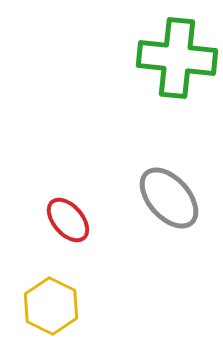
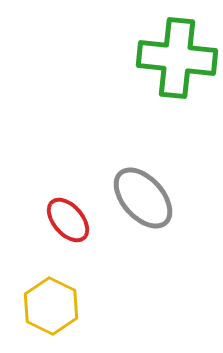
gray ellipse: moved 26 px left
